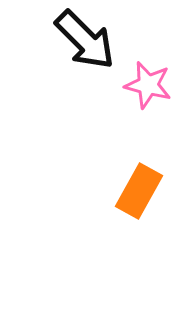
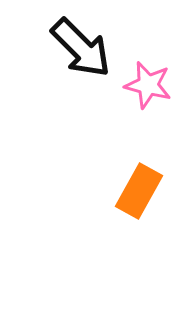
black arrow: moved 4 px left, 8 px down
